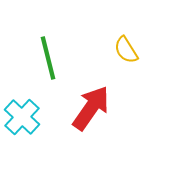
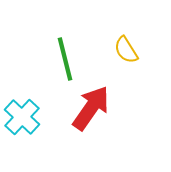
green line: moved 17 px right, 1 px down
